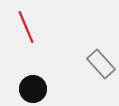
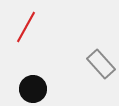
red line: rotated 52 degrees clockwise
